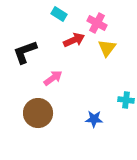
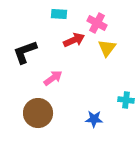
cyan rectangle: rotated 28 degrees counterclockwise
